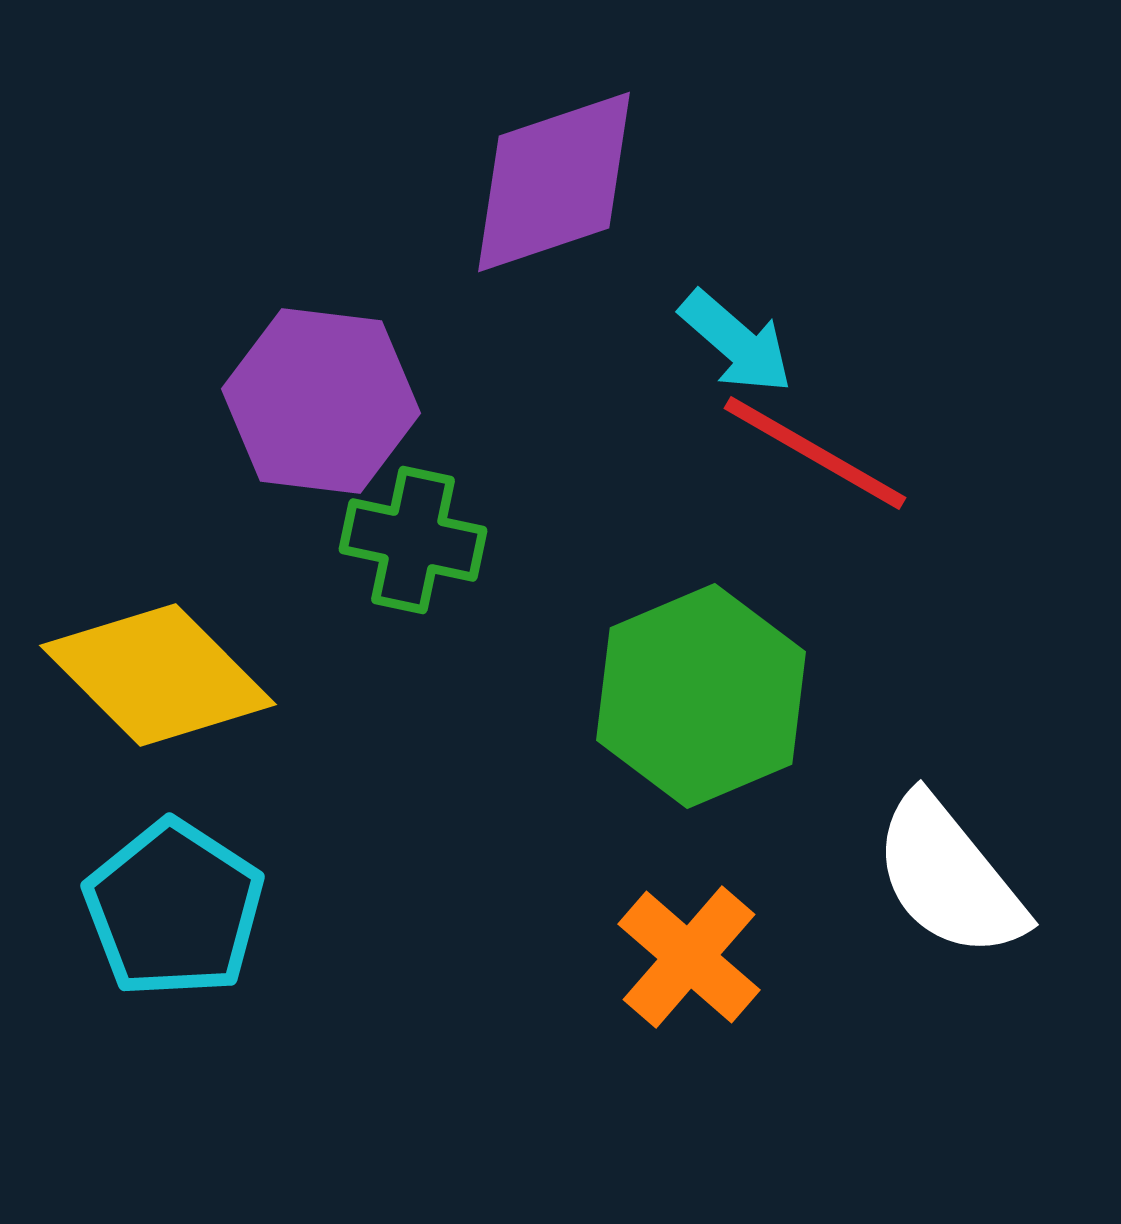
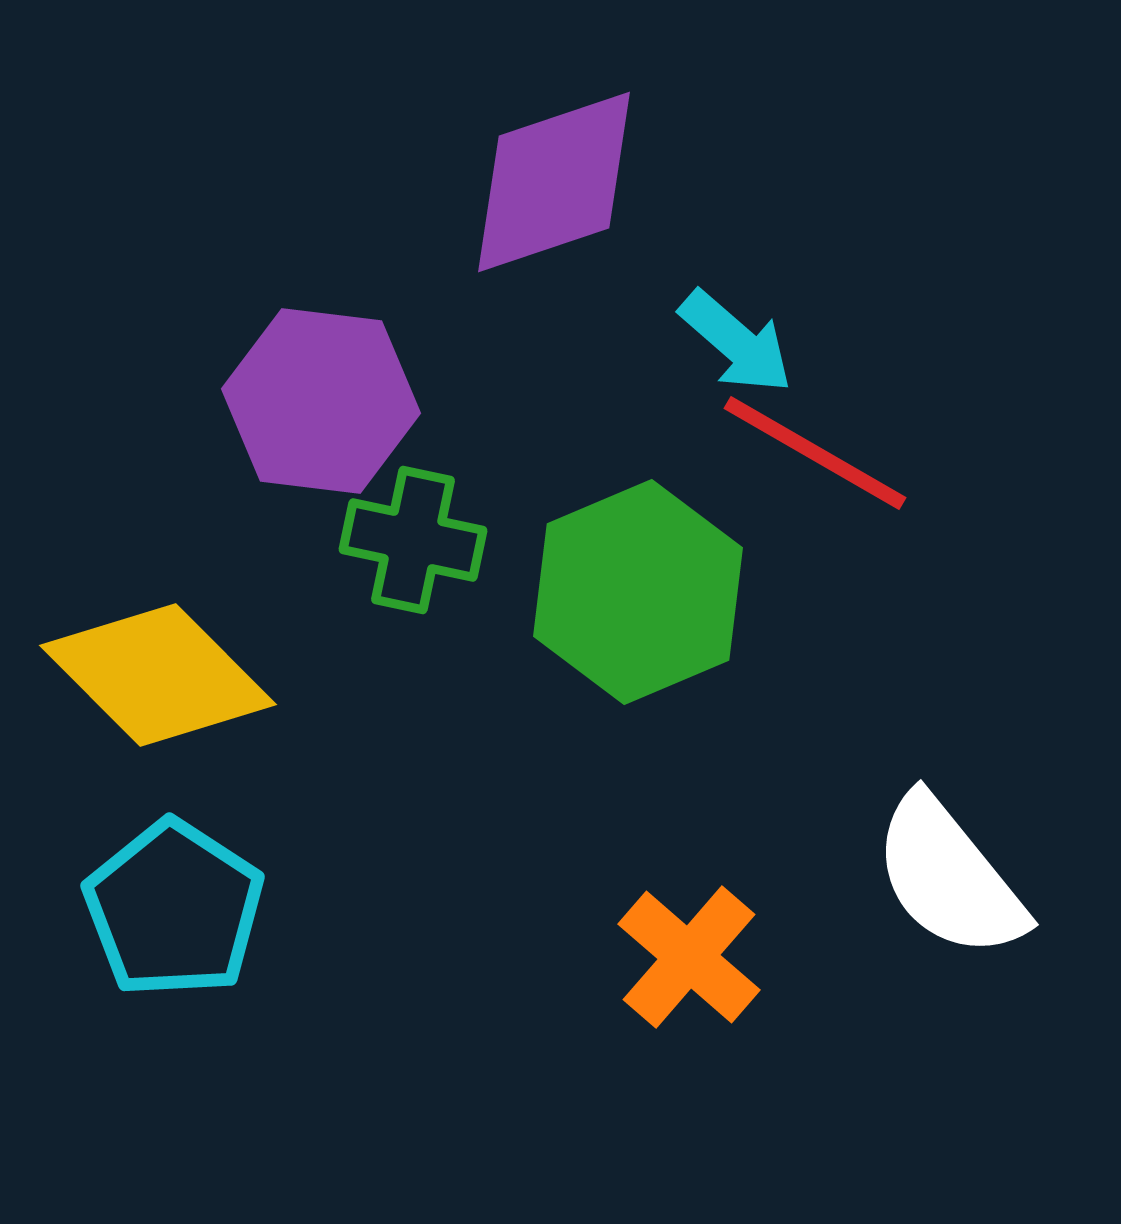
green hexagon: moved 63 px left, 104 px up
